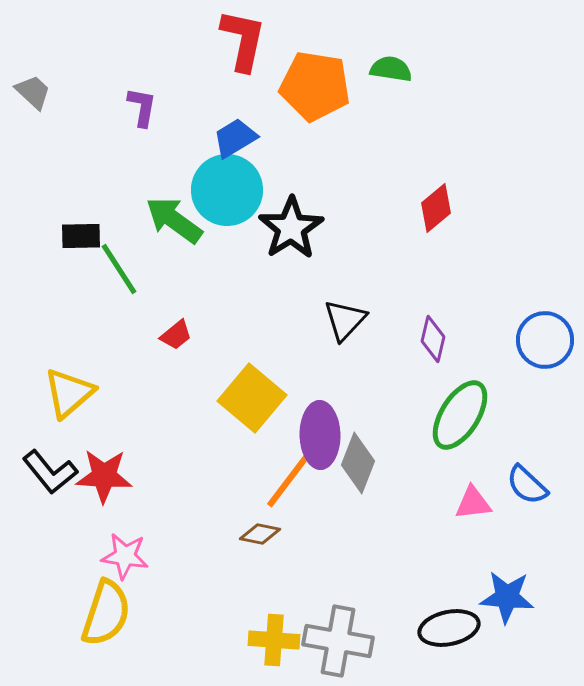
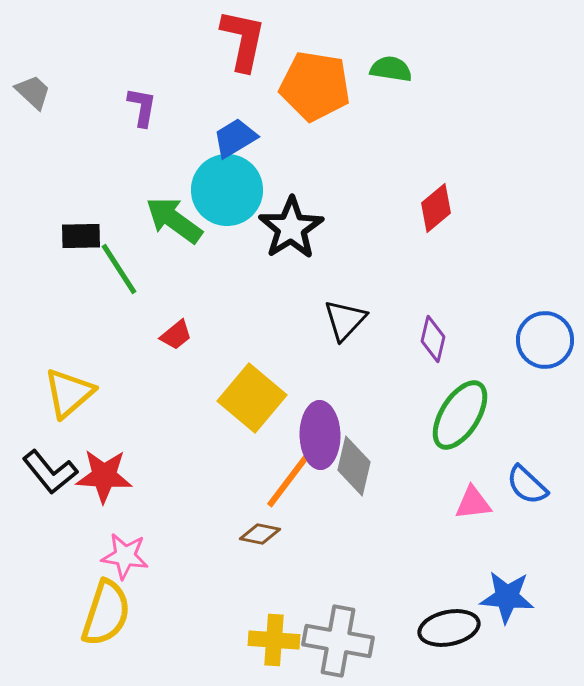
gray diamond: moved 4 px left, 3 px down; rotated 8 degrees counterclockwise
